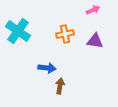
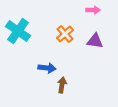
pink arrow: rotated 24 degrees clockwise
orange cross: rotated 30 degrees counterclockwise
brown arrow: moved 2 px right, 1 px up
